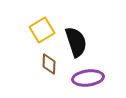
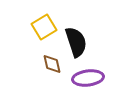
yellow square: moved 2 px right, 3 px up
brown diamond: moved 3 px right; rotated 15 degrees counterclockwise
